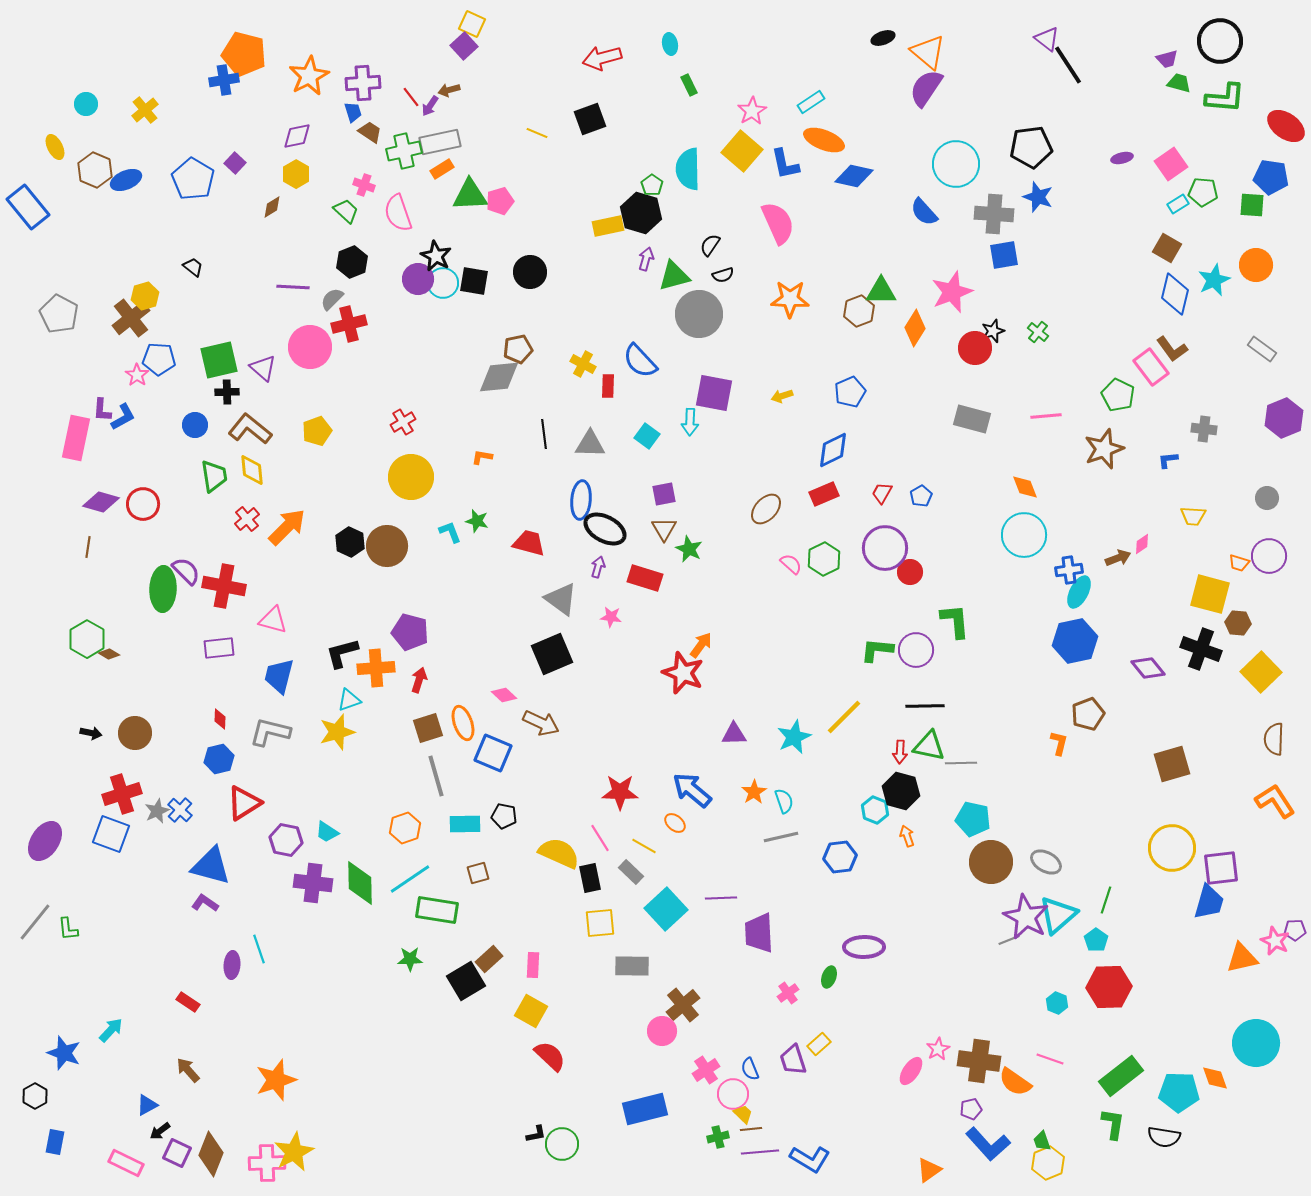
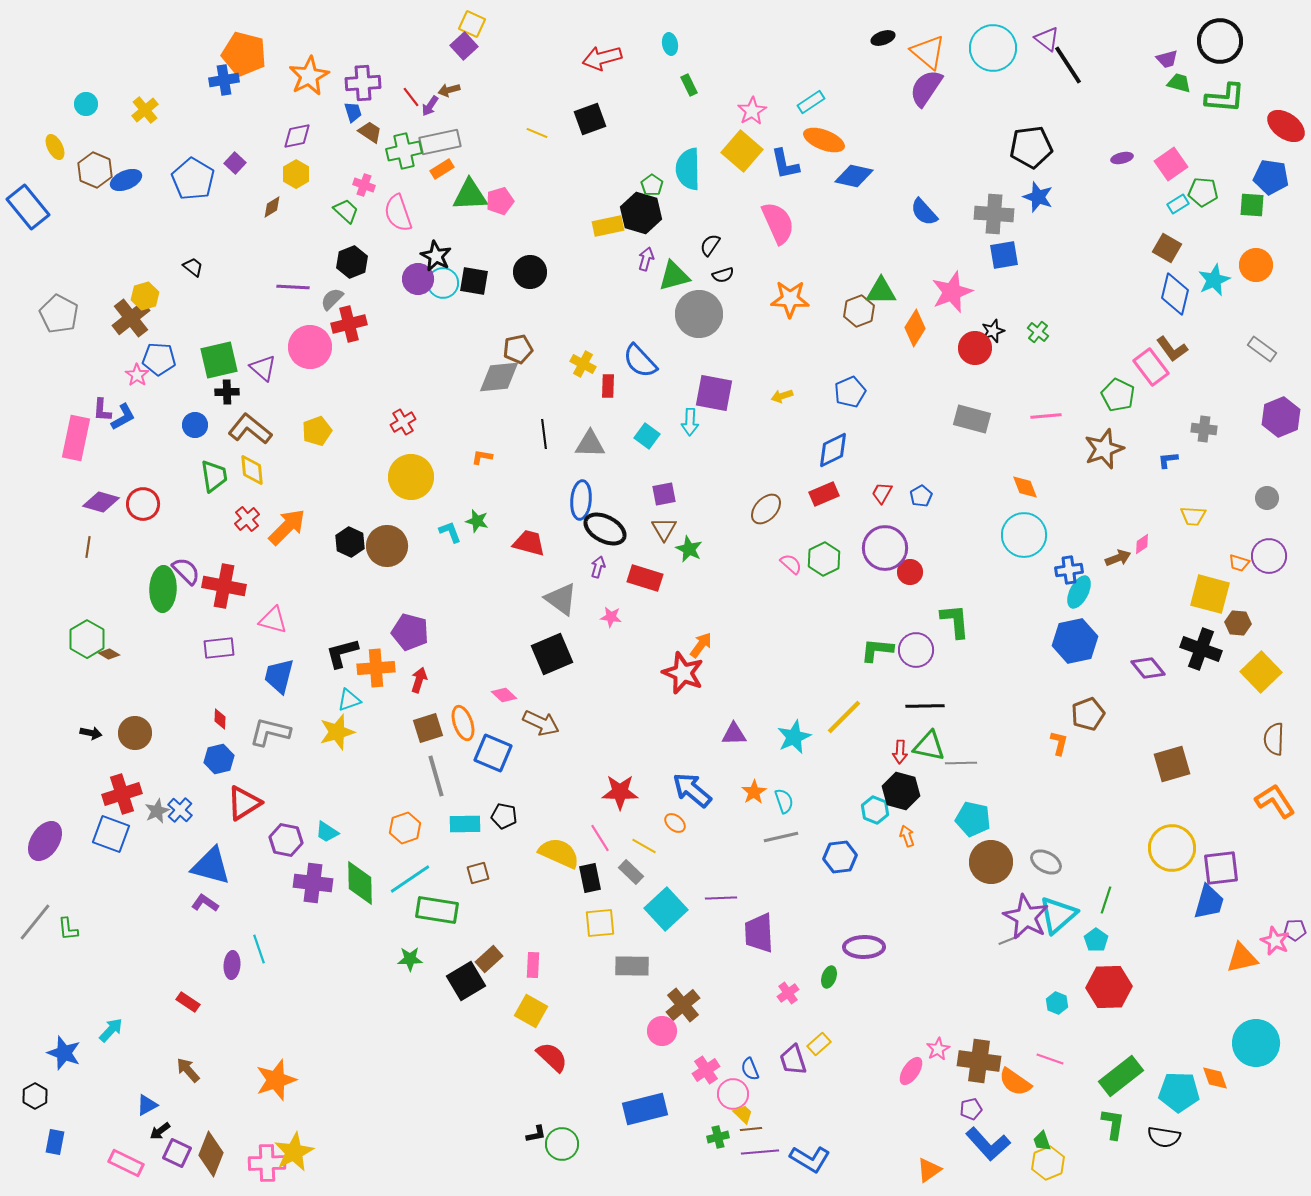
cyan circle at (956, 164): moved 37 px right, 116 px up
purple hexagon at (1284, 418): moved 3 px left, 1 px up
red semicircle at (550, 1056): moved 2 px right, 1 px down
